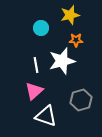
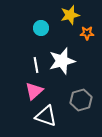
orange star: moved 11 px right, 7 px up
